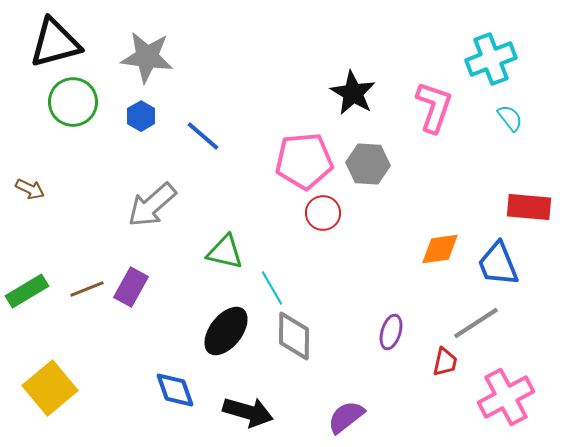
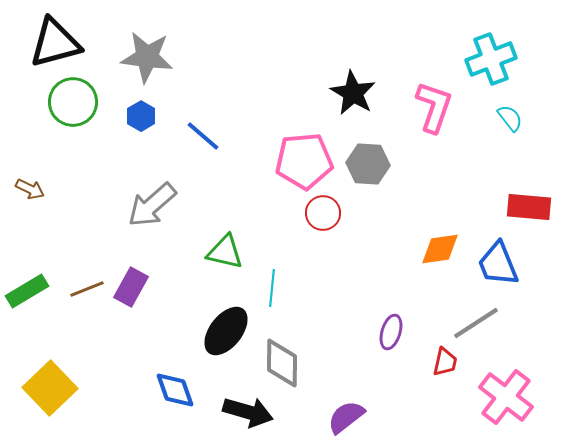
cyan line: rotated 36 degrees clockwise
gray diamond: moved 12 px left, 27 px down
yellow square: rotated 4 degrees counterclockwise
pink cross: rotated 24 degrees counterclockwise
